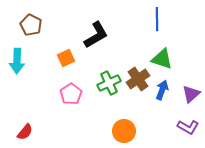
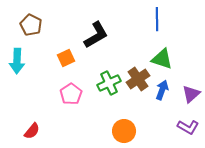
red semicircle: moved 7 px right, 1 px up
